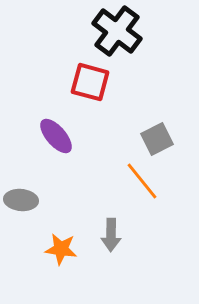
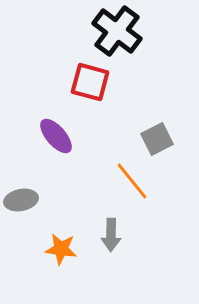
orange line: moved 10 px left
gray ellipse: rotated 16 degrees counterclockwise
